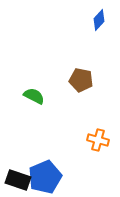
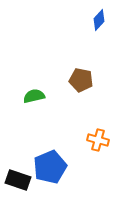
green semicircle: rotated 40 degrees counterclockwise
blue pentagon: moved 5 px right, 10 px up
